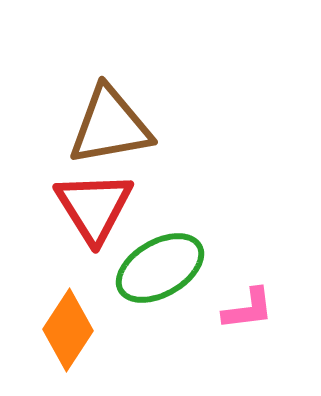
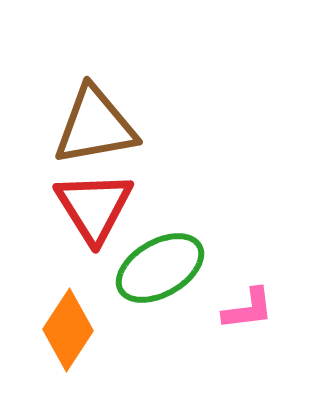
brown triangle: moved 15 px left
